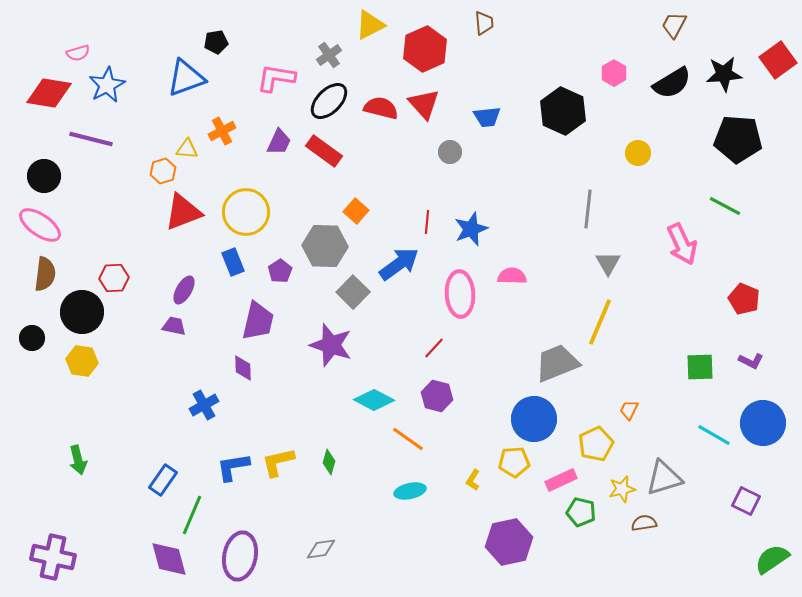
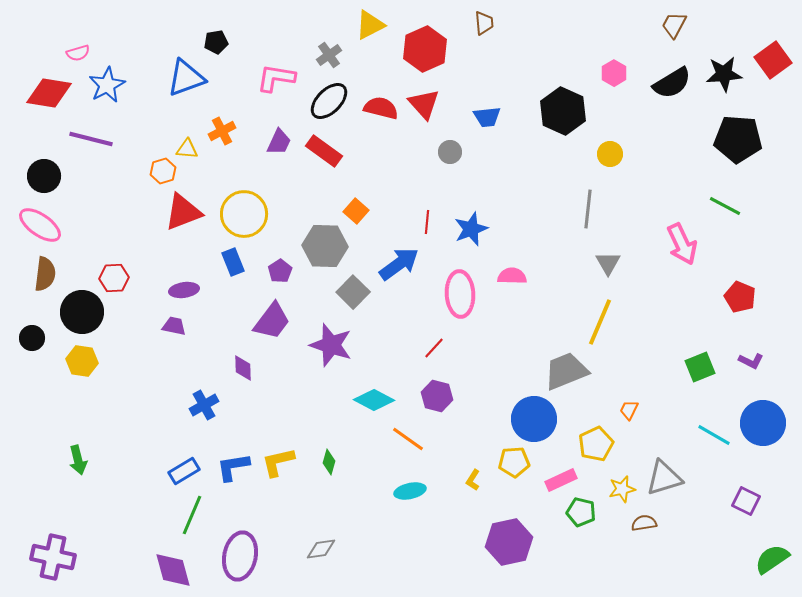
red square at (778, 60): moved 5 px left
yellow circle at (638, 153): moved 28 px left, 1 px down
yellow circle at (246, 212): moved 2 px left, 2 px down
purple ellipse at (184, 290): rotated 52 degrees clockwise
red pentagon at (744, 299): moved 4 px left, 2 px up
purple trapezoid at (258, 321): moved 14 px right; rotated 24 degrees clockwise
gray trapezoid at (557, 363): moved 9 px right, 8 px down
green square at (700, 367): rotated 20 degrees counterclockwise
blue rectangle at (163, 480): moved 21 px right, 9 px up; rotated 24 degrees clockwise
purple diamond at (169, 559): moved 4 px right, 11 px down
